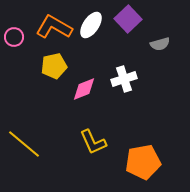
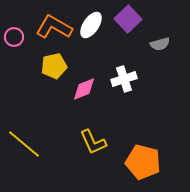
orange pentagon: rotated 24 degrees clockwise
